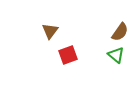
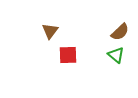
brown semicircle: rotated 12 degrees clockwise
red square: rotated 18 degrees clockwise
